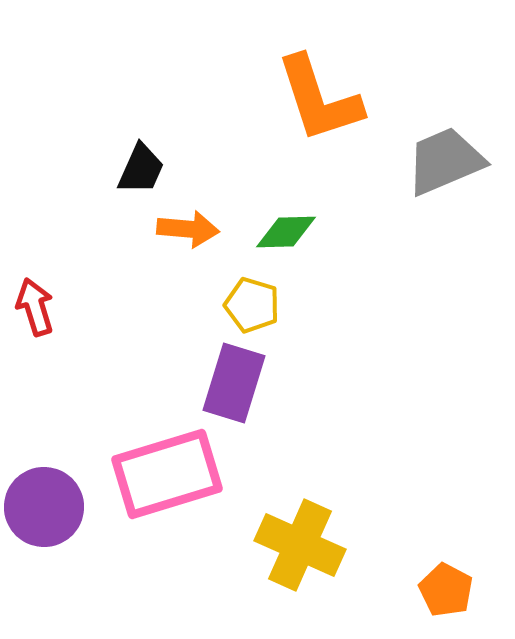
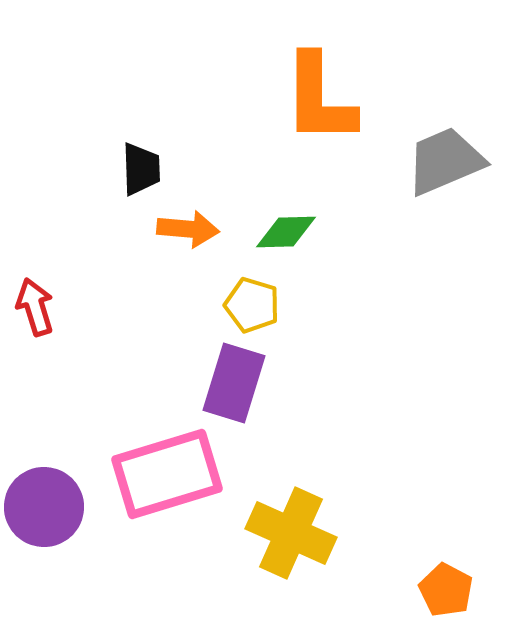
orange L-shape: rotated 18 degrees clockwise
black trapezoid: rotated 26 degrees counterclockwise
yellow cross: moved 9 px left, 12 px up
